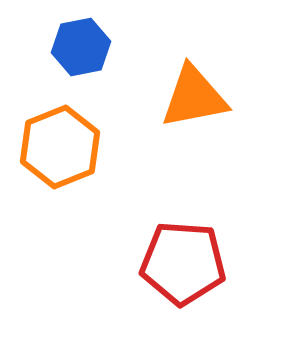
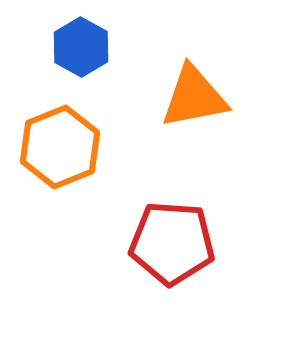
blue hexagon: rotated 20 degrees counterclockwise
red pentagon: moved 11 px left, 20 px up
